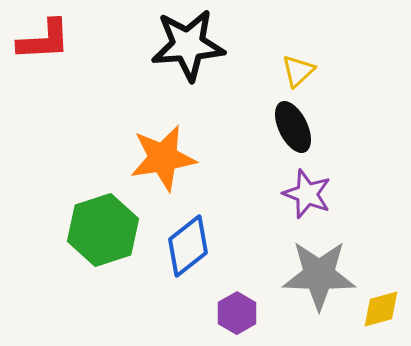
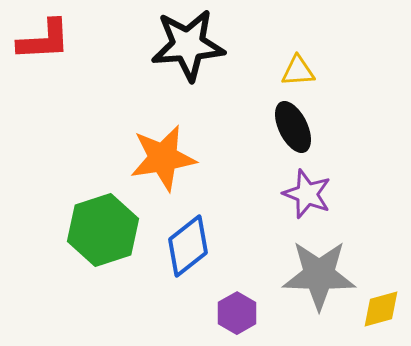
yellow triangle: rotated 39 degrees clockwise
